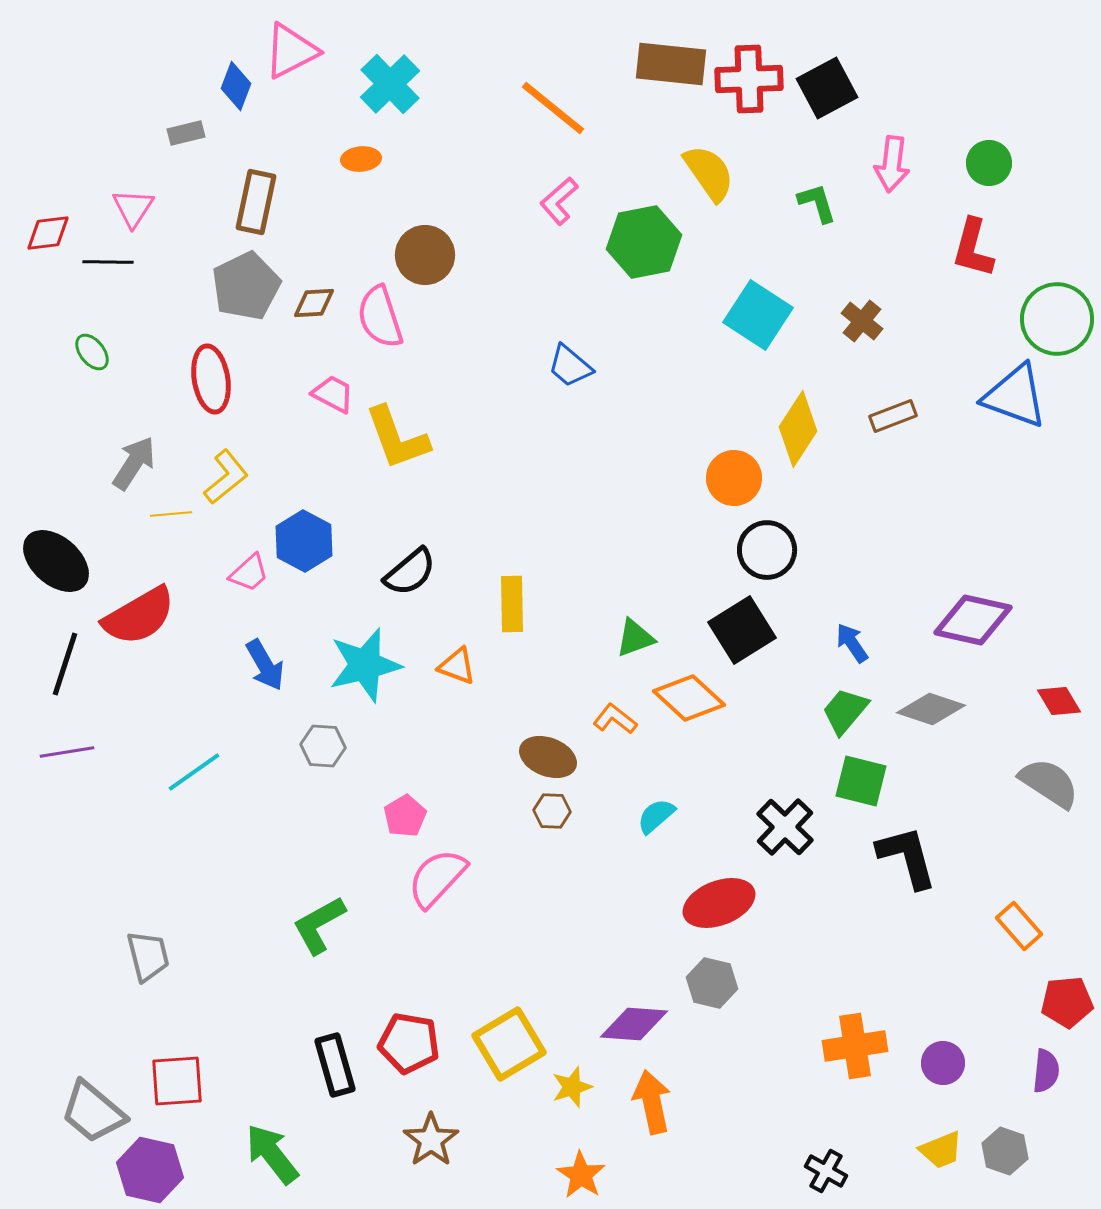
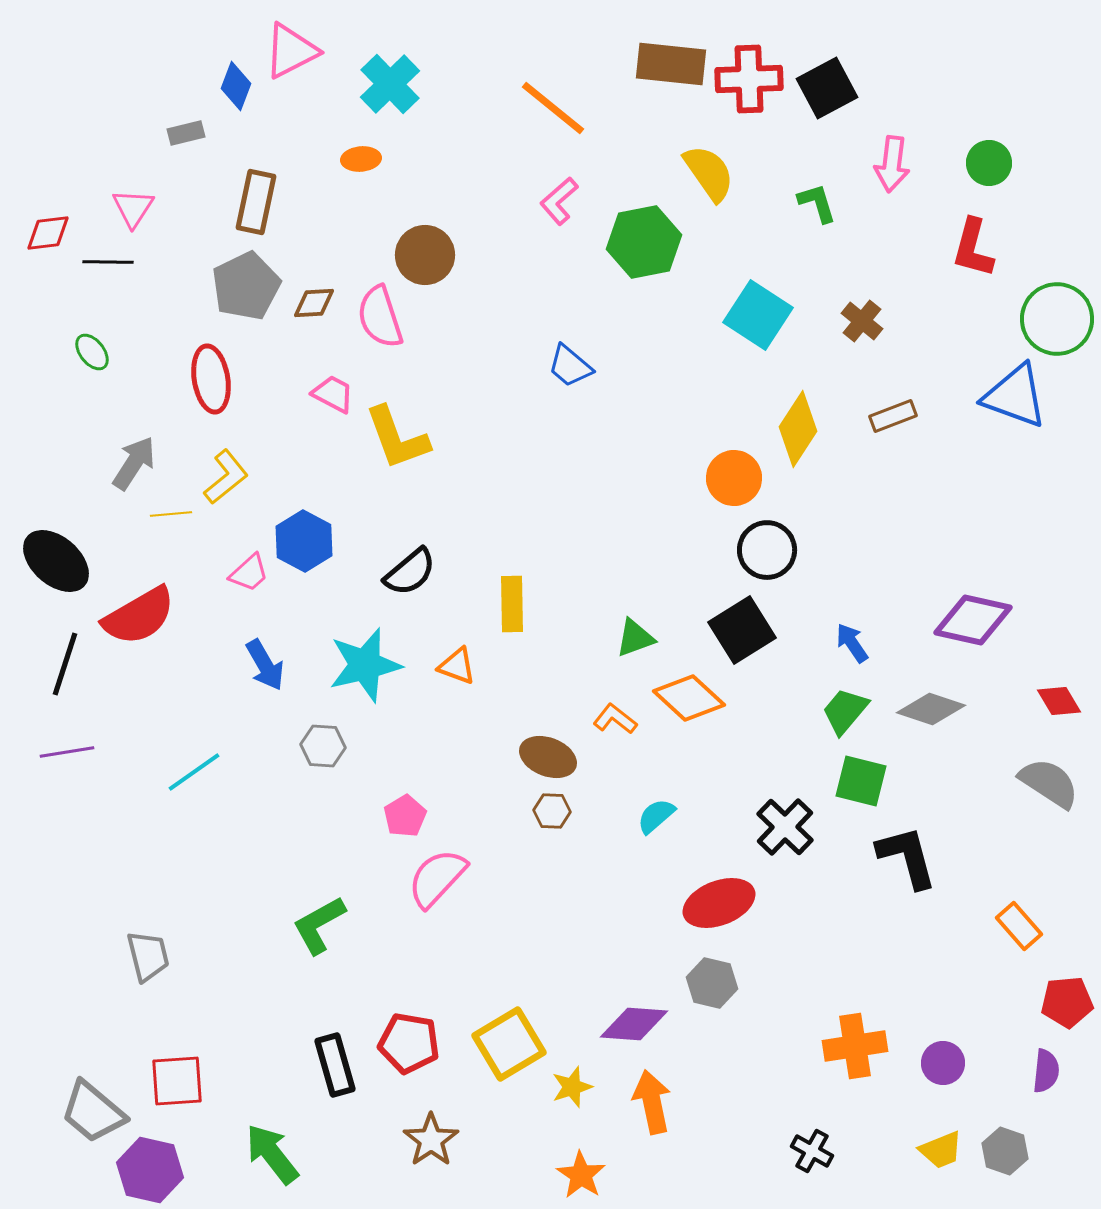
black cross at (826, 1171): moved 14 px left, 20 px up
